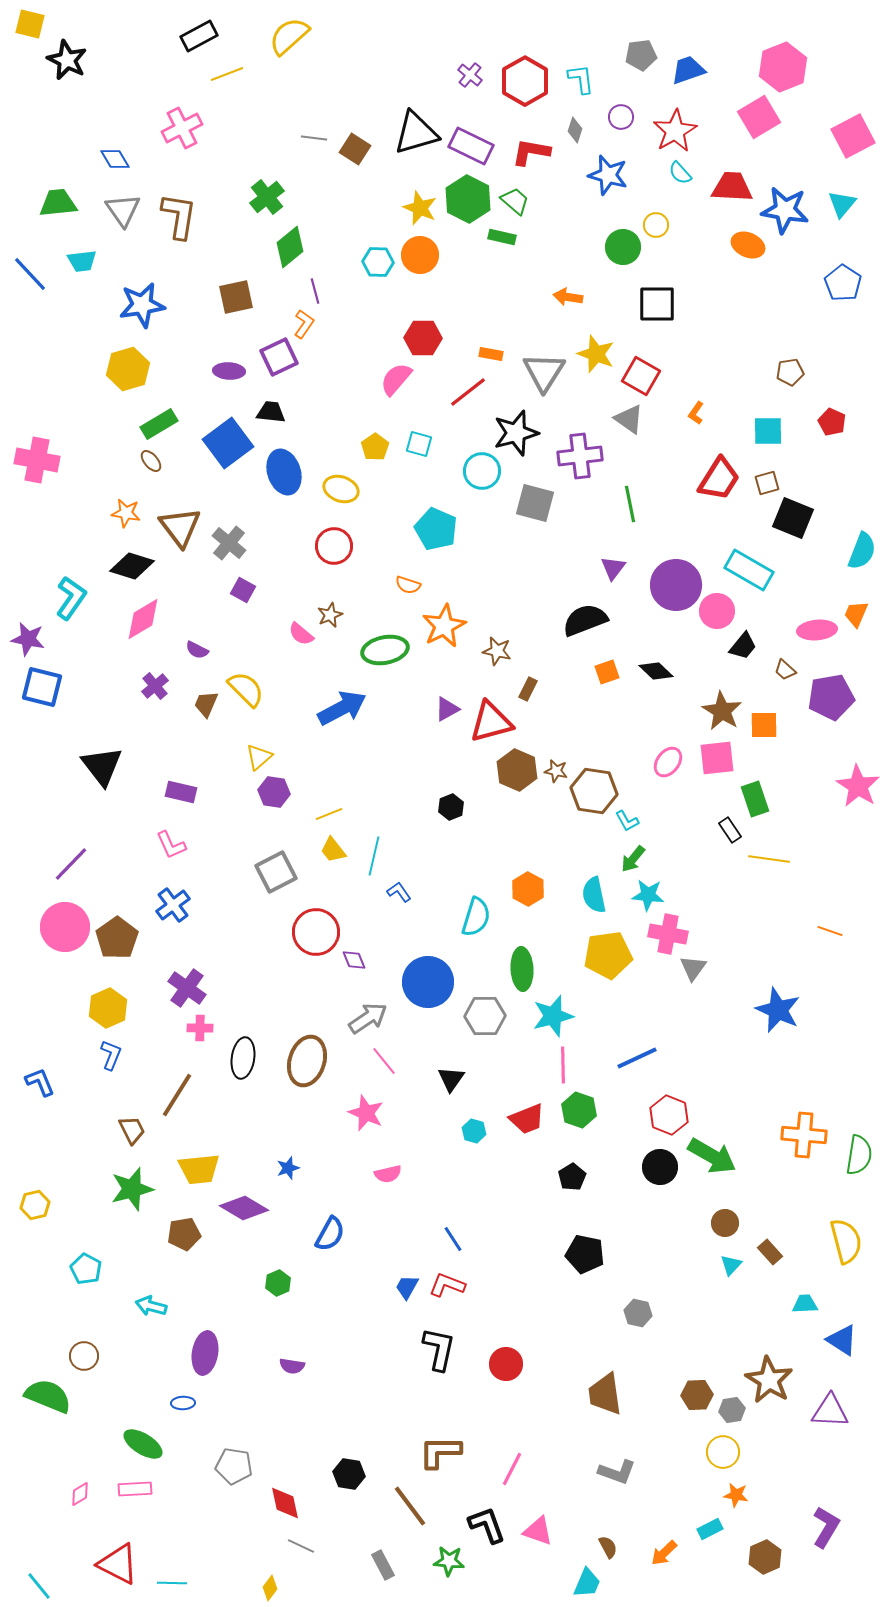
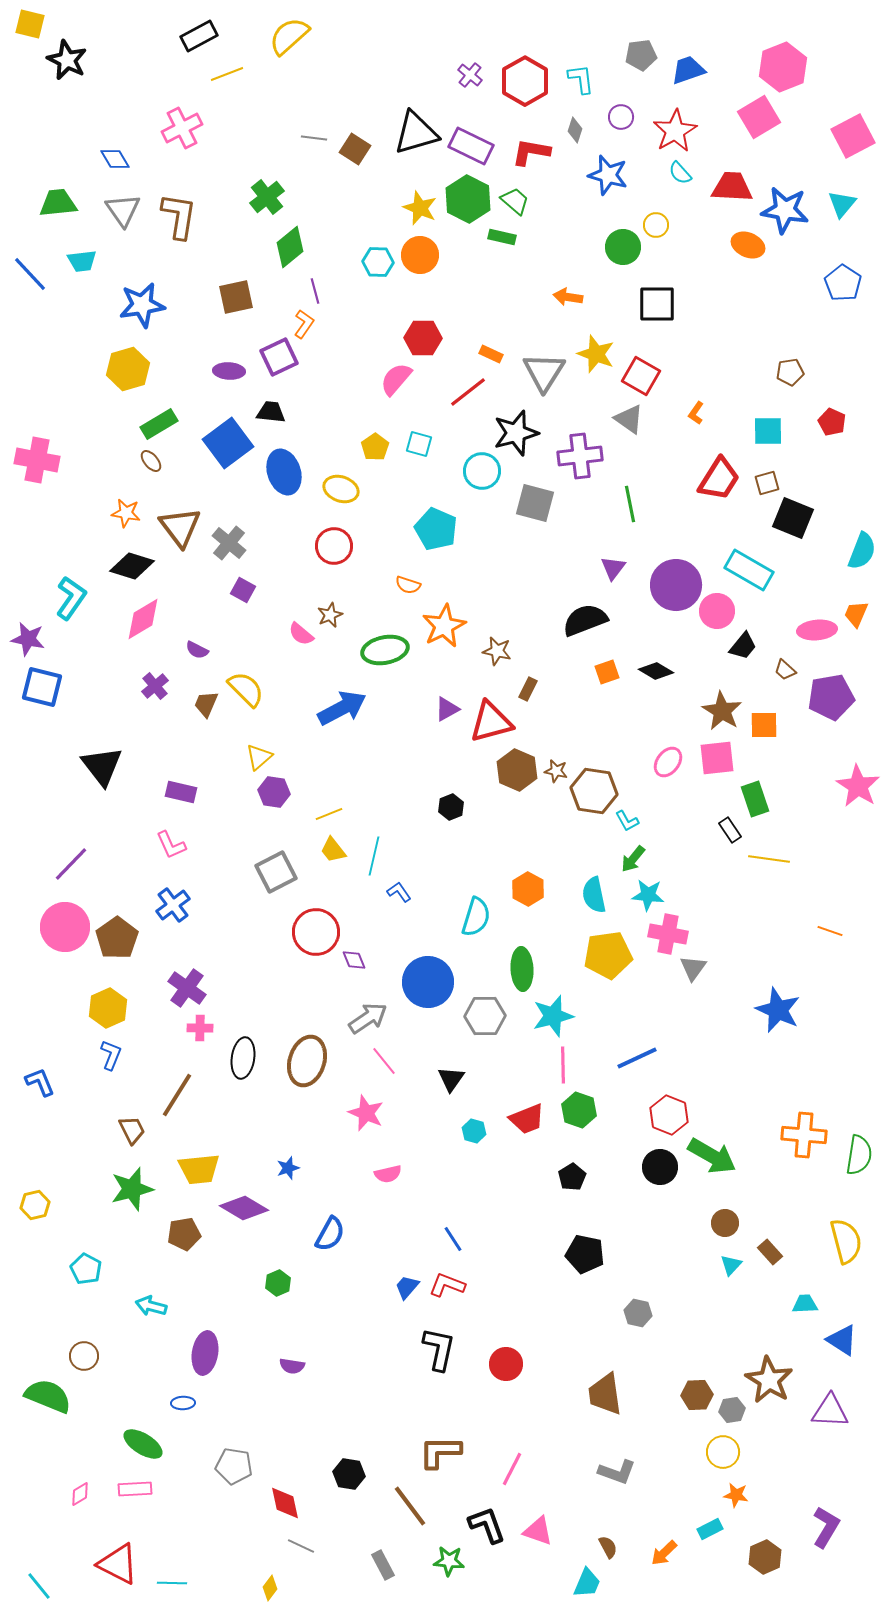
orange rectangle at (491, 354): rotated 15 degrees clockwise
black diamond at (656, 671): rotated 12 degrees counterclockwise
blue trapezoid at (407, 1287): rotated 12 degrees clockwise
